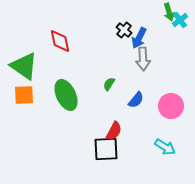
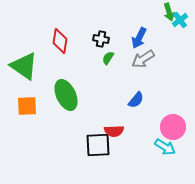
black cross: moved 23 px left, 9 px down; rotated 28 degrees counterclockwise
red diamond: rotated 20 degrees clockwise
gray arrow: rotated 60 degrees clockwise
green semicircle: moved 1 px left, 26 px up
orange square: moved 3 px right, 11 px down
pink circle: moved 2 px right, 21 px down
red semicircle: rotated 60 degrees clockwise
black square: moved 8 px left, 4 px up
